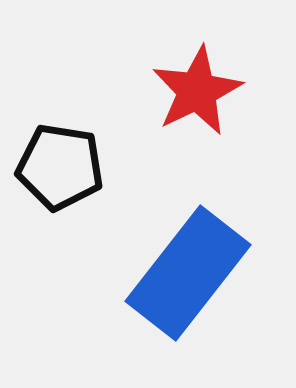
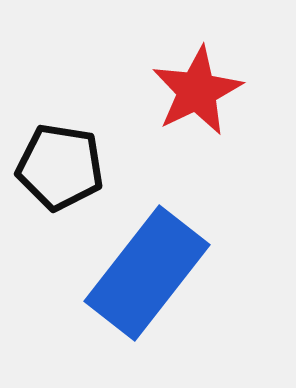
blue rectangle: moved 41 px left
